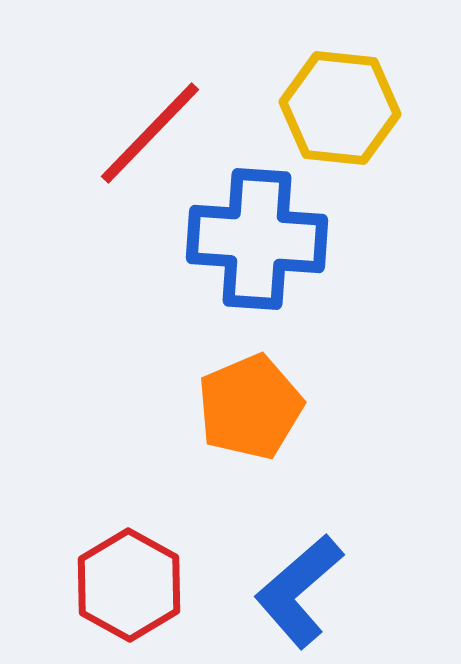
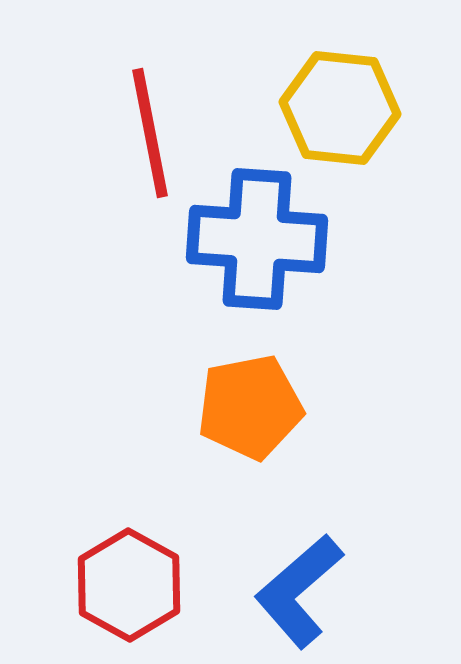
red line: rotated 55 degrees counterclockwise
orange pentagon: rotated 12 degrees clockwise
